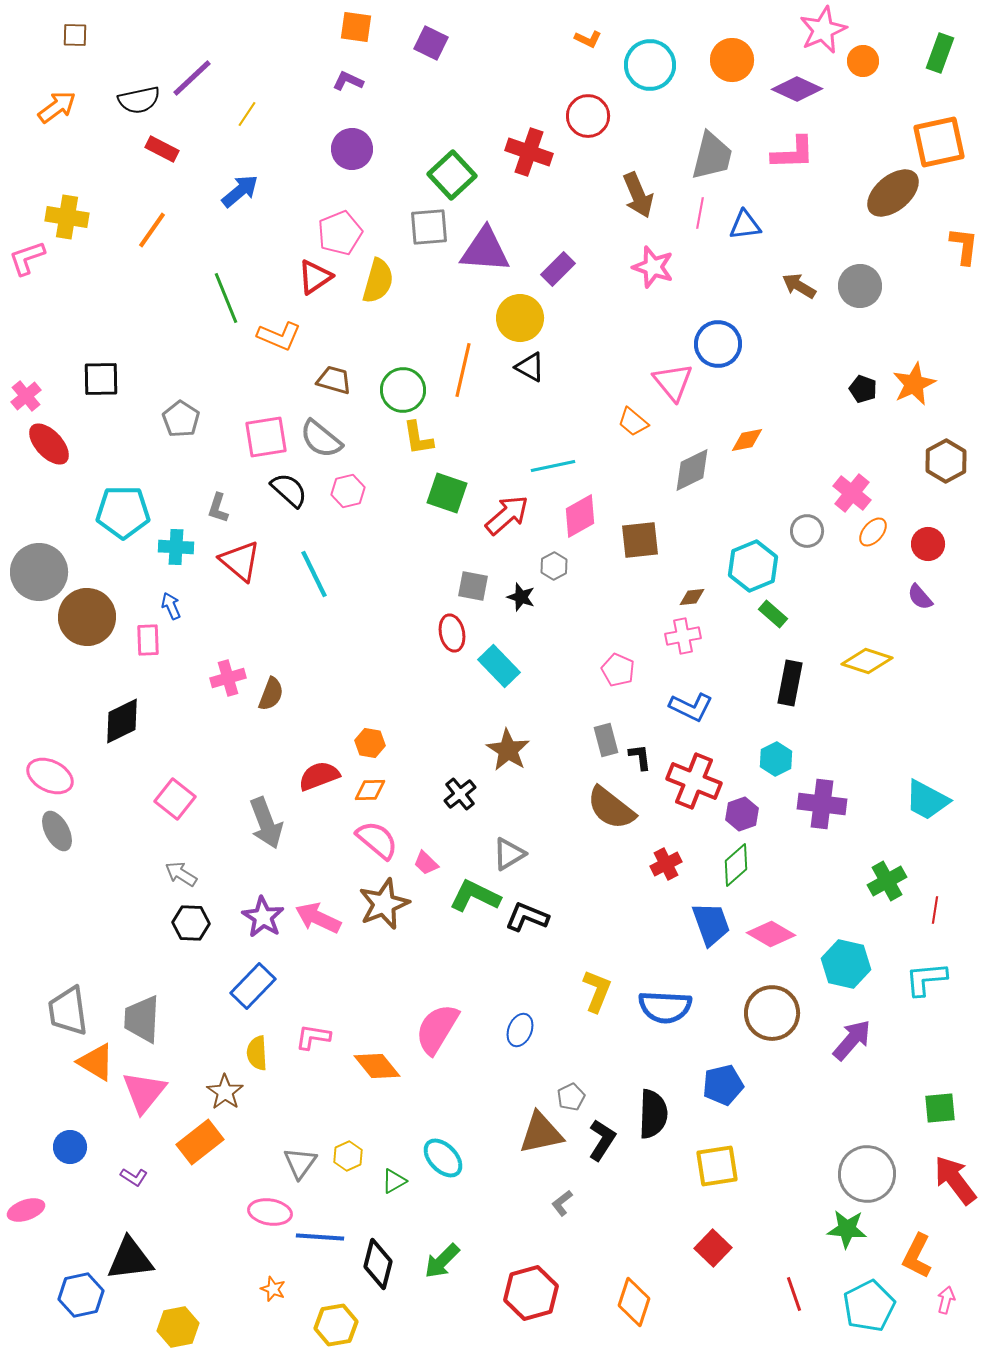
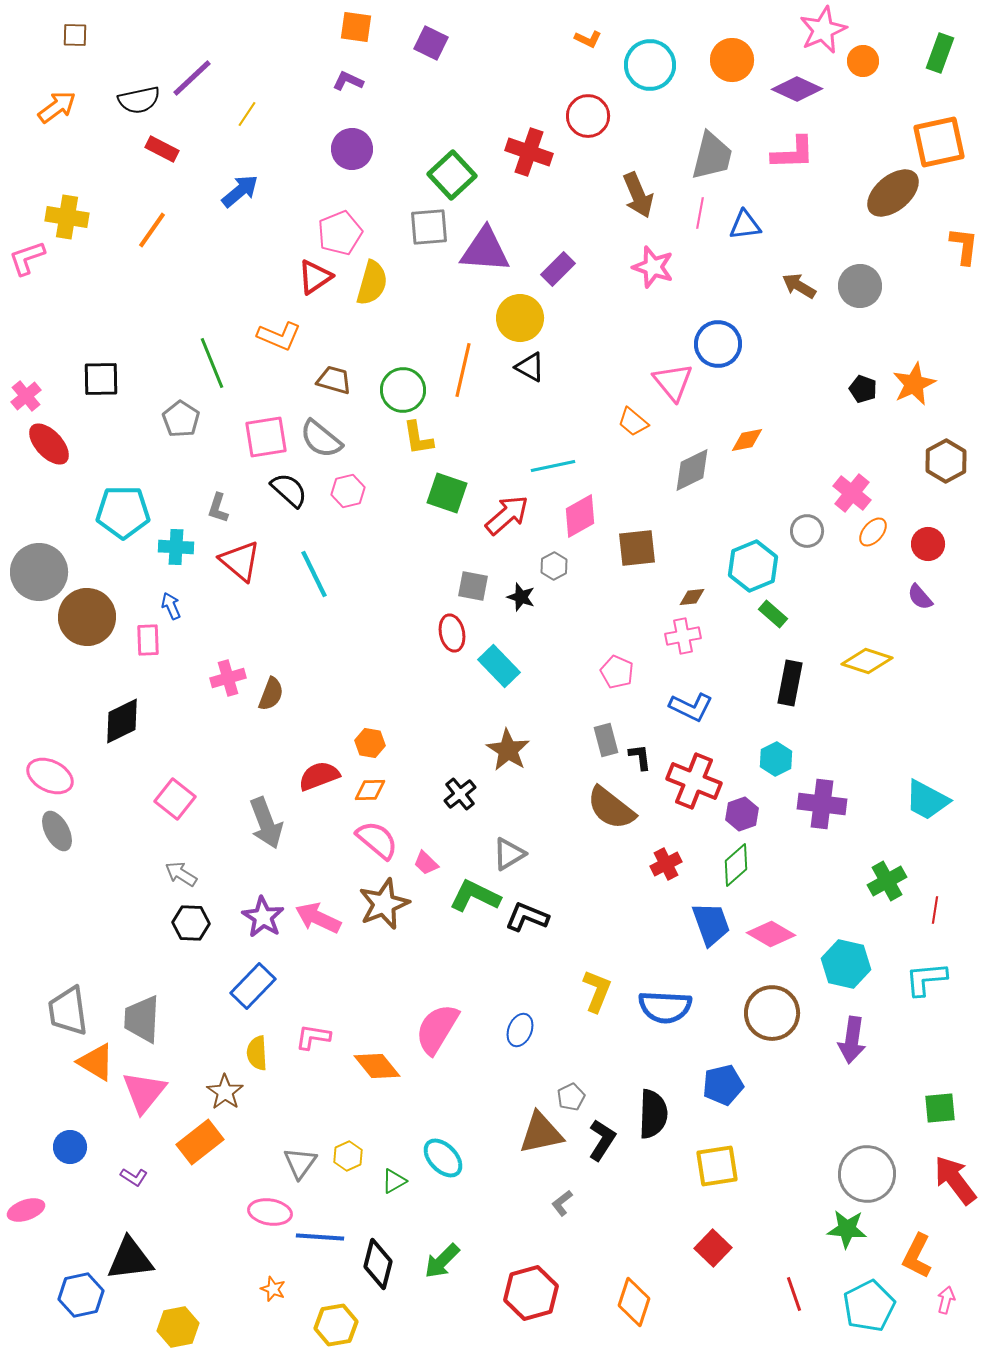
yellow semicircle at (378, 281): moved 6 px left, 2 px down
green line at (226, 298): moved 14 px left, 65 px down
brown square at (640, 540): moved 3 px left, 8 px down
pink pentagon at (618, 670): moved 1 px left, 2 px down
purple arrow at (852, 1040): rotated 147 degrees clockwise
